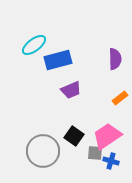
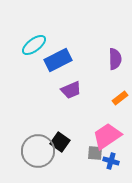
blue rectangle: rotated 12 degrees counterclockwise
black square: moved 14 px left, 6 px down
gray circle: moved 5 px left
